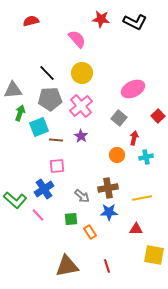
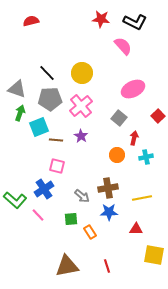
pink semicircle: moved 46 px right, 7 px down
gray triangle: moved 4 px right, 1 px up; rotated 24 degrees clockwise
pink square: rotated 21 degrees clockwise
